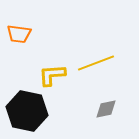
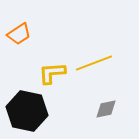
orange trapezoid: rotated 40 degrees counterclockwise
yellow line: moved 2 px left
yellow L-shape: moved 2 px up
